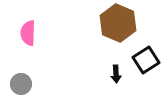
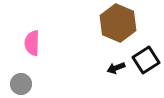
pink semicircle: moved 4 px right, 10 px down
black arrow: moved 6 px up; rotated 72 degrees clockwise
